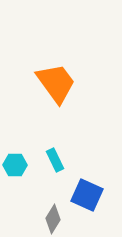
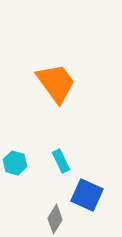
cyan rectangle: moved 6 px right, 1 px down
cyan hexagon: moved 2 px up; rotated 15 degrees clockwise
gray diamond: moved 2 px right
